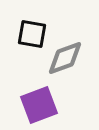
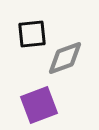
black square: rotated 16 degrees counterclockwise
